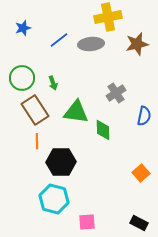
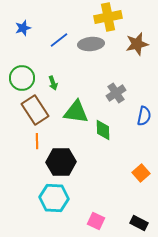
cyan hexagon: moved 1 px up; rotated 12 degrees counterclockwise
pink square: moved 9 px right, 1 px up; rotated 30 degrees clockwise
